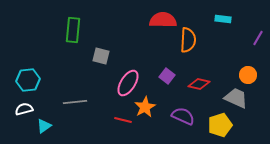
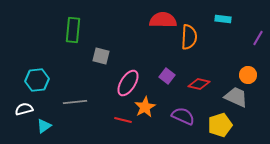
orange semicircle: moved 1 px right, 3 px up
cyan hexagon: moved 9 px right
gray trapezoid: moved 1 px up
